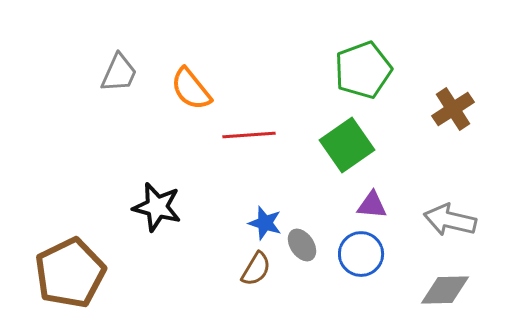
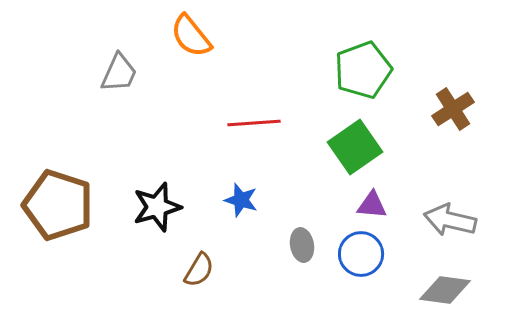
orange semicircle: moved 53 px up
red line: moved 5 px right, 12 px up
green square: moved 8 px right, 2 px down
black star: rotated 30 degrees counterclockwise
blue star: moved 24 px left, 23 px up
gray ellipse: rotated 24 degrees clockwise
brown semicircle: moved 57 px left, 1 px down
brown pentagon: moved 12 px left, 68 px up; rotated 28 degrees counterclockwise
gray diamond: rotated 9 degrees clockwise
